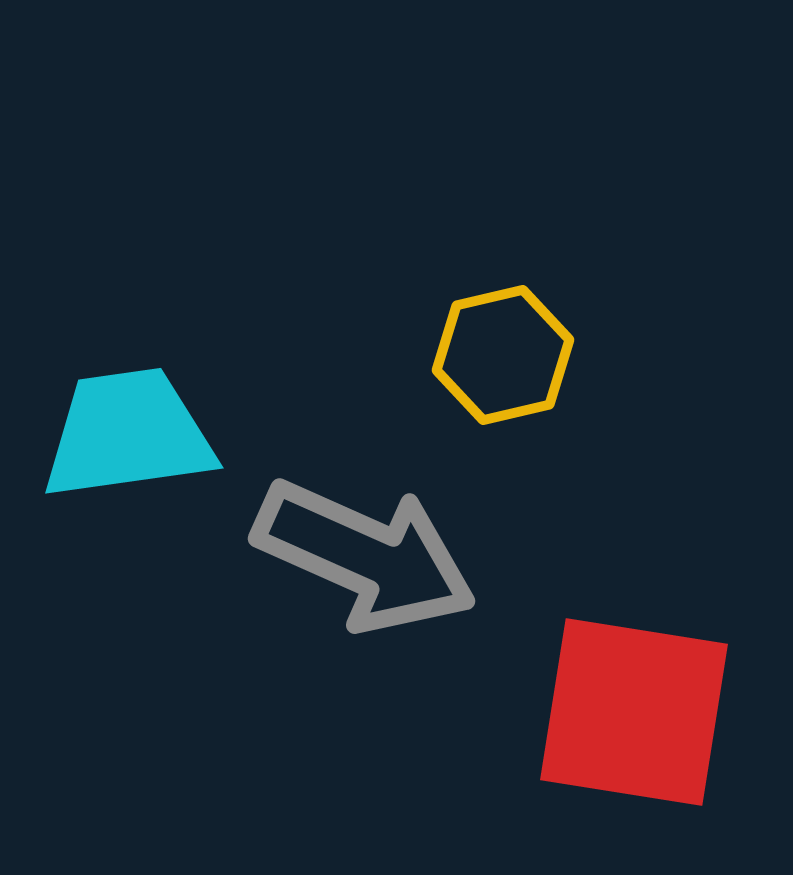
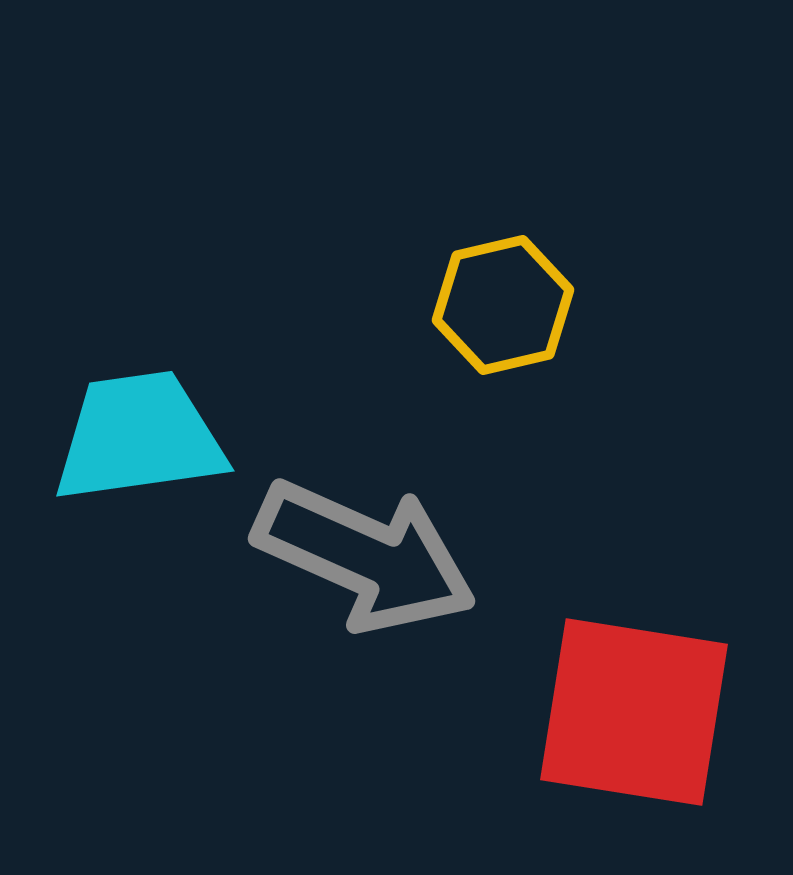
yellow hexagon: moved 50 px up
cyan trapezoid: moved 11 px right, 3 px down
